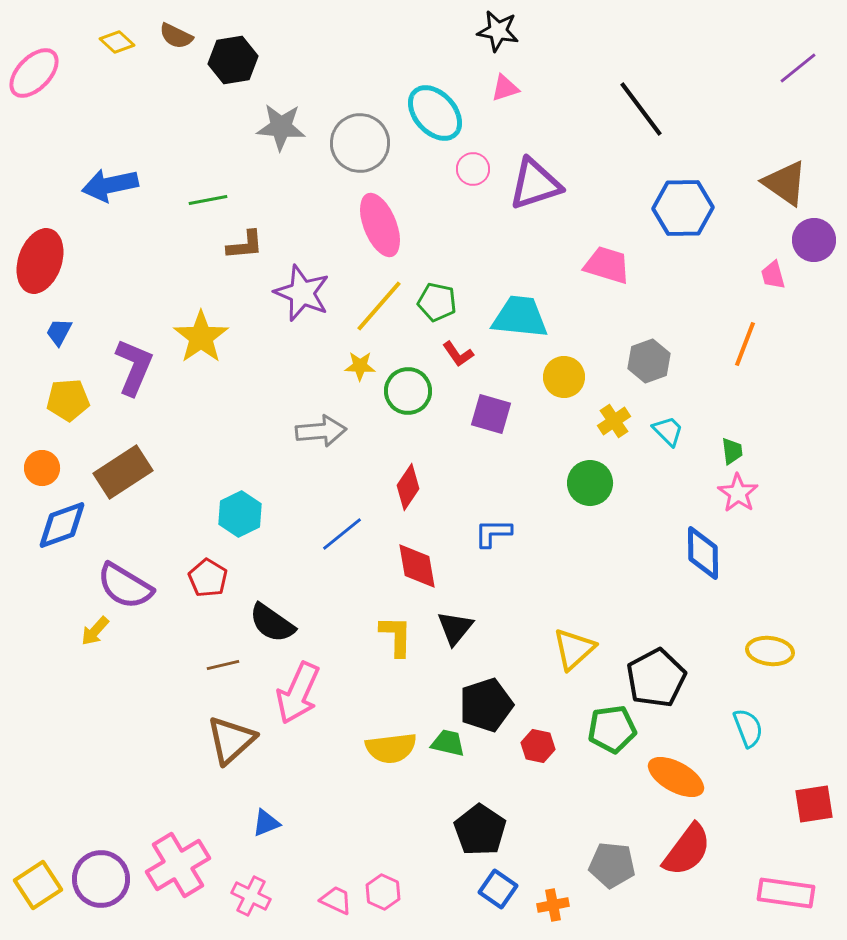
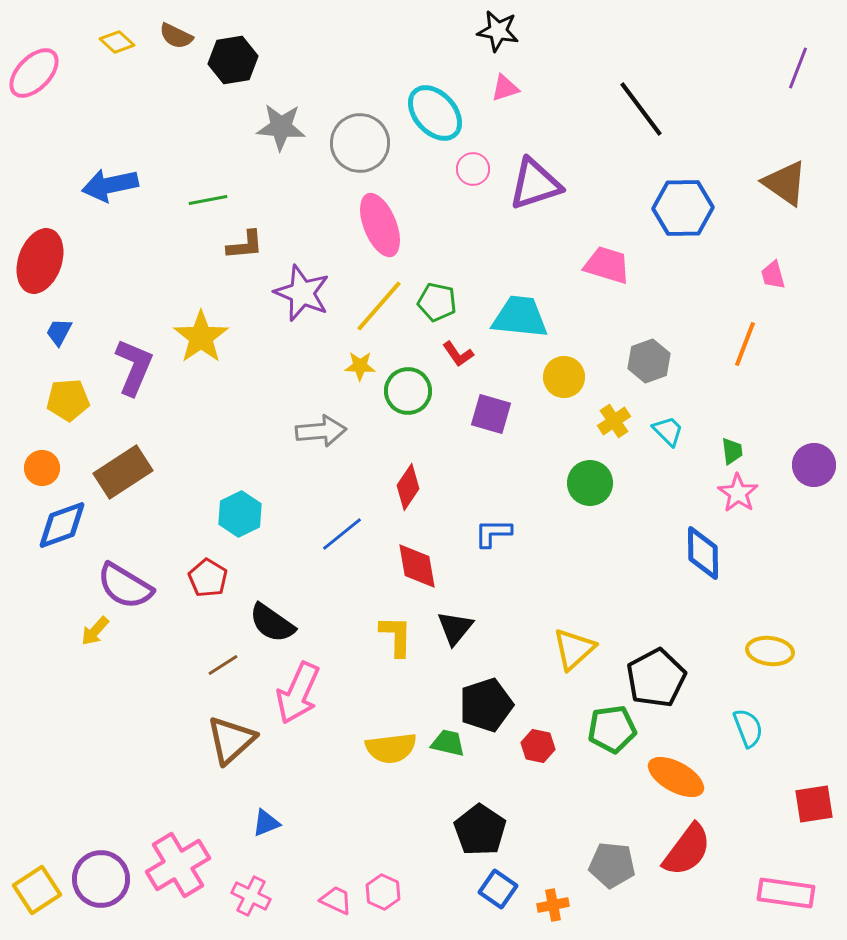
purple line at (798, 68): rotated 30 degrees counterclockwise
purple circle at (814, 240): moved 225 px down
brown line at (223, 665): rotated 20 degrees counterclockwise
yellow square at (38, 885): moved 1 px left, 5 px down
